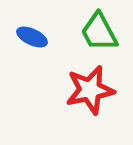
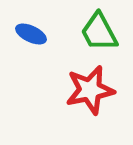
blue ellipse: moved 1 px left, 3 px up
